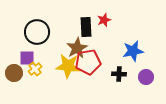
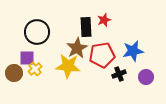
red pentagon: moved 14 px right, 7 px up
black cross: rotated 24 degrees counterclockwise
